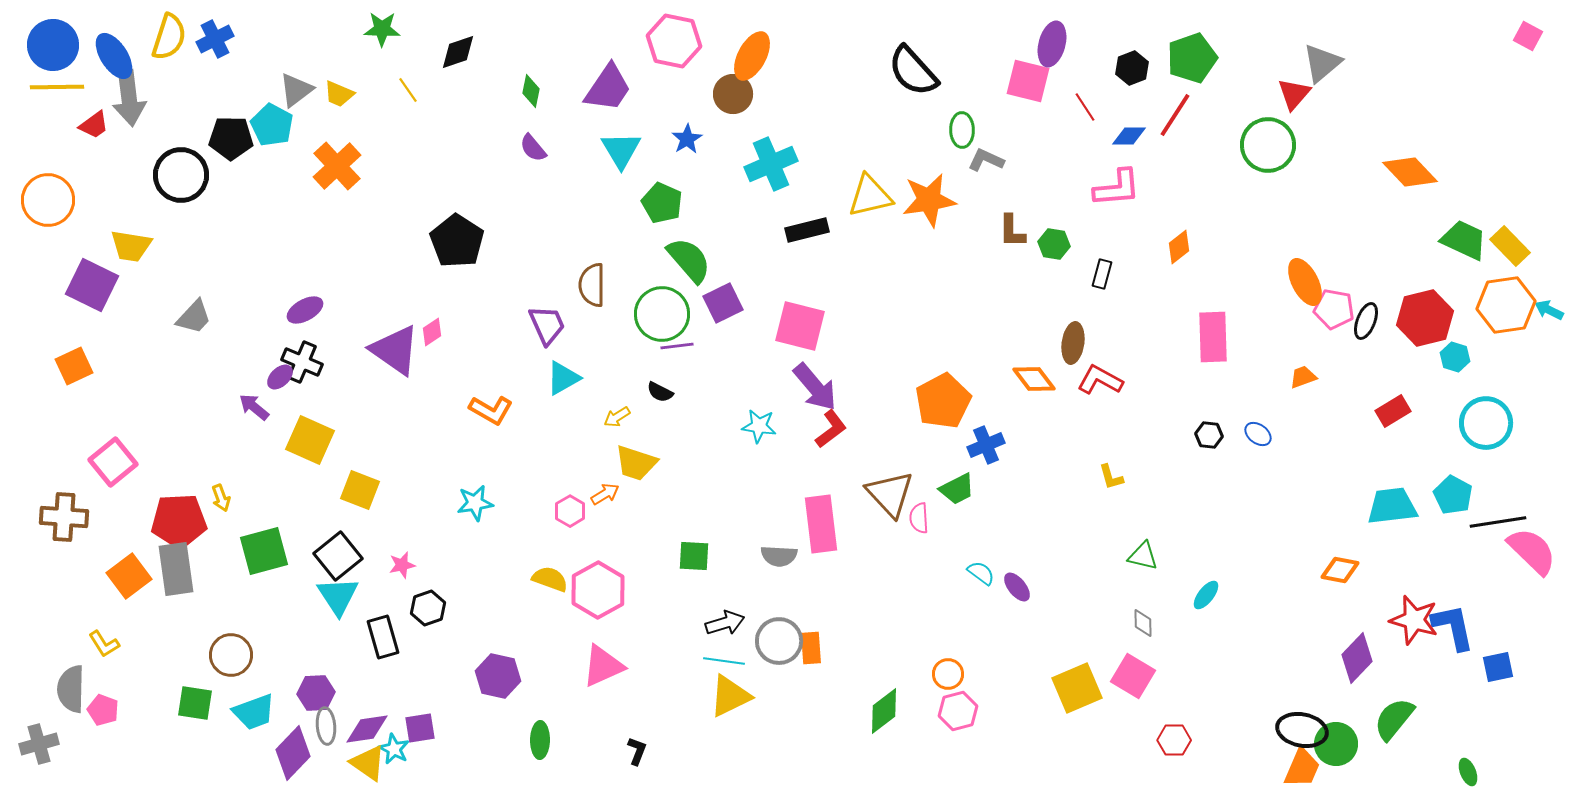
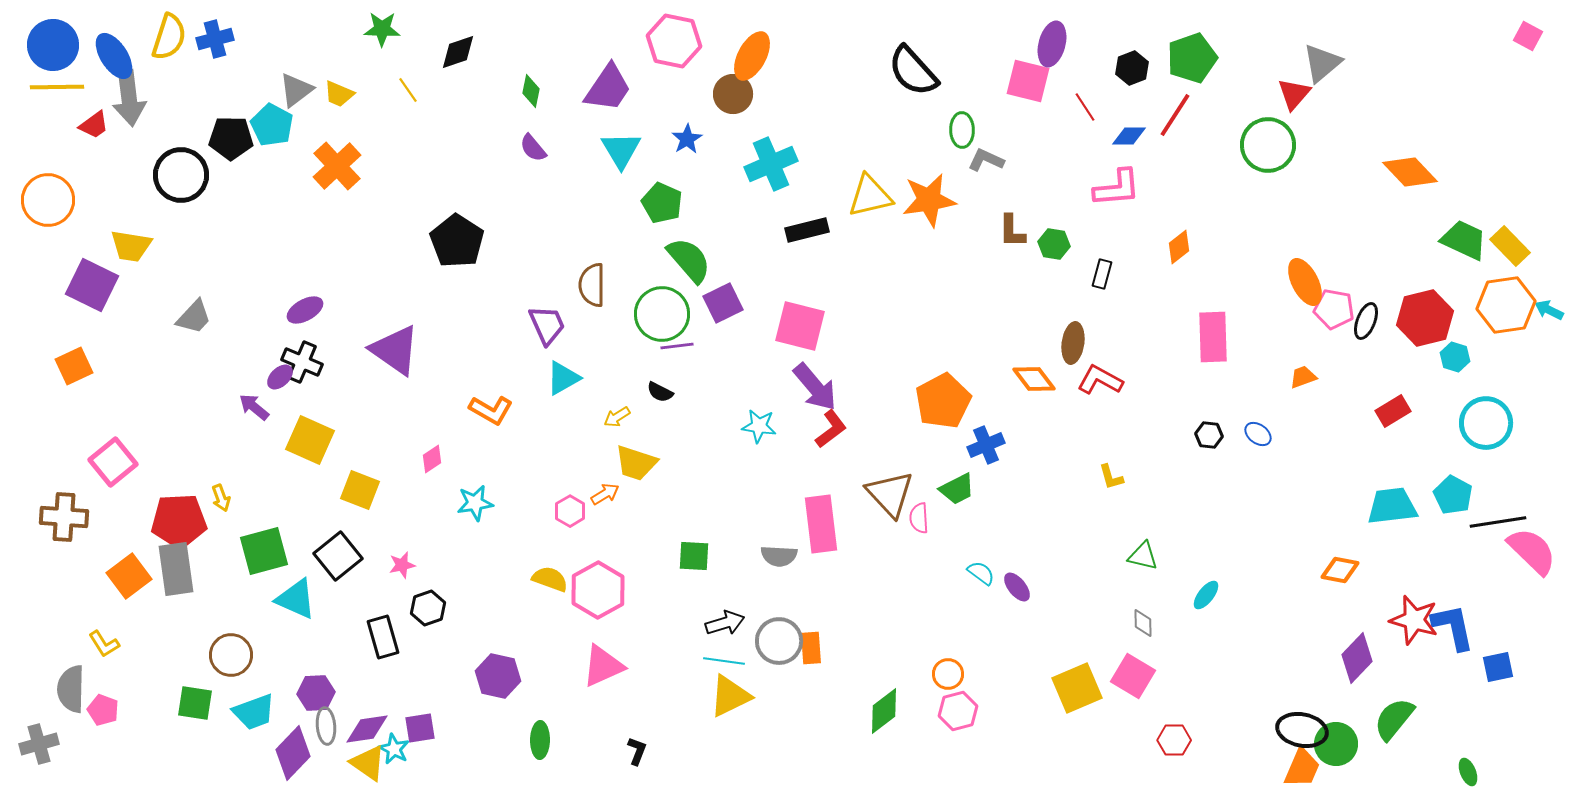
blue cross at (215, 39): rotated 12 degrees clockwise
pink diamond at (432, 332): moved 127 px down
cyan triangle at (338, 596): moved 42 px left, 3 px down; rotated 33 degrees counterclockwise
